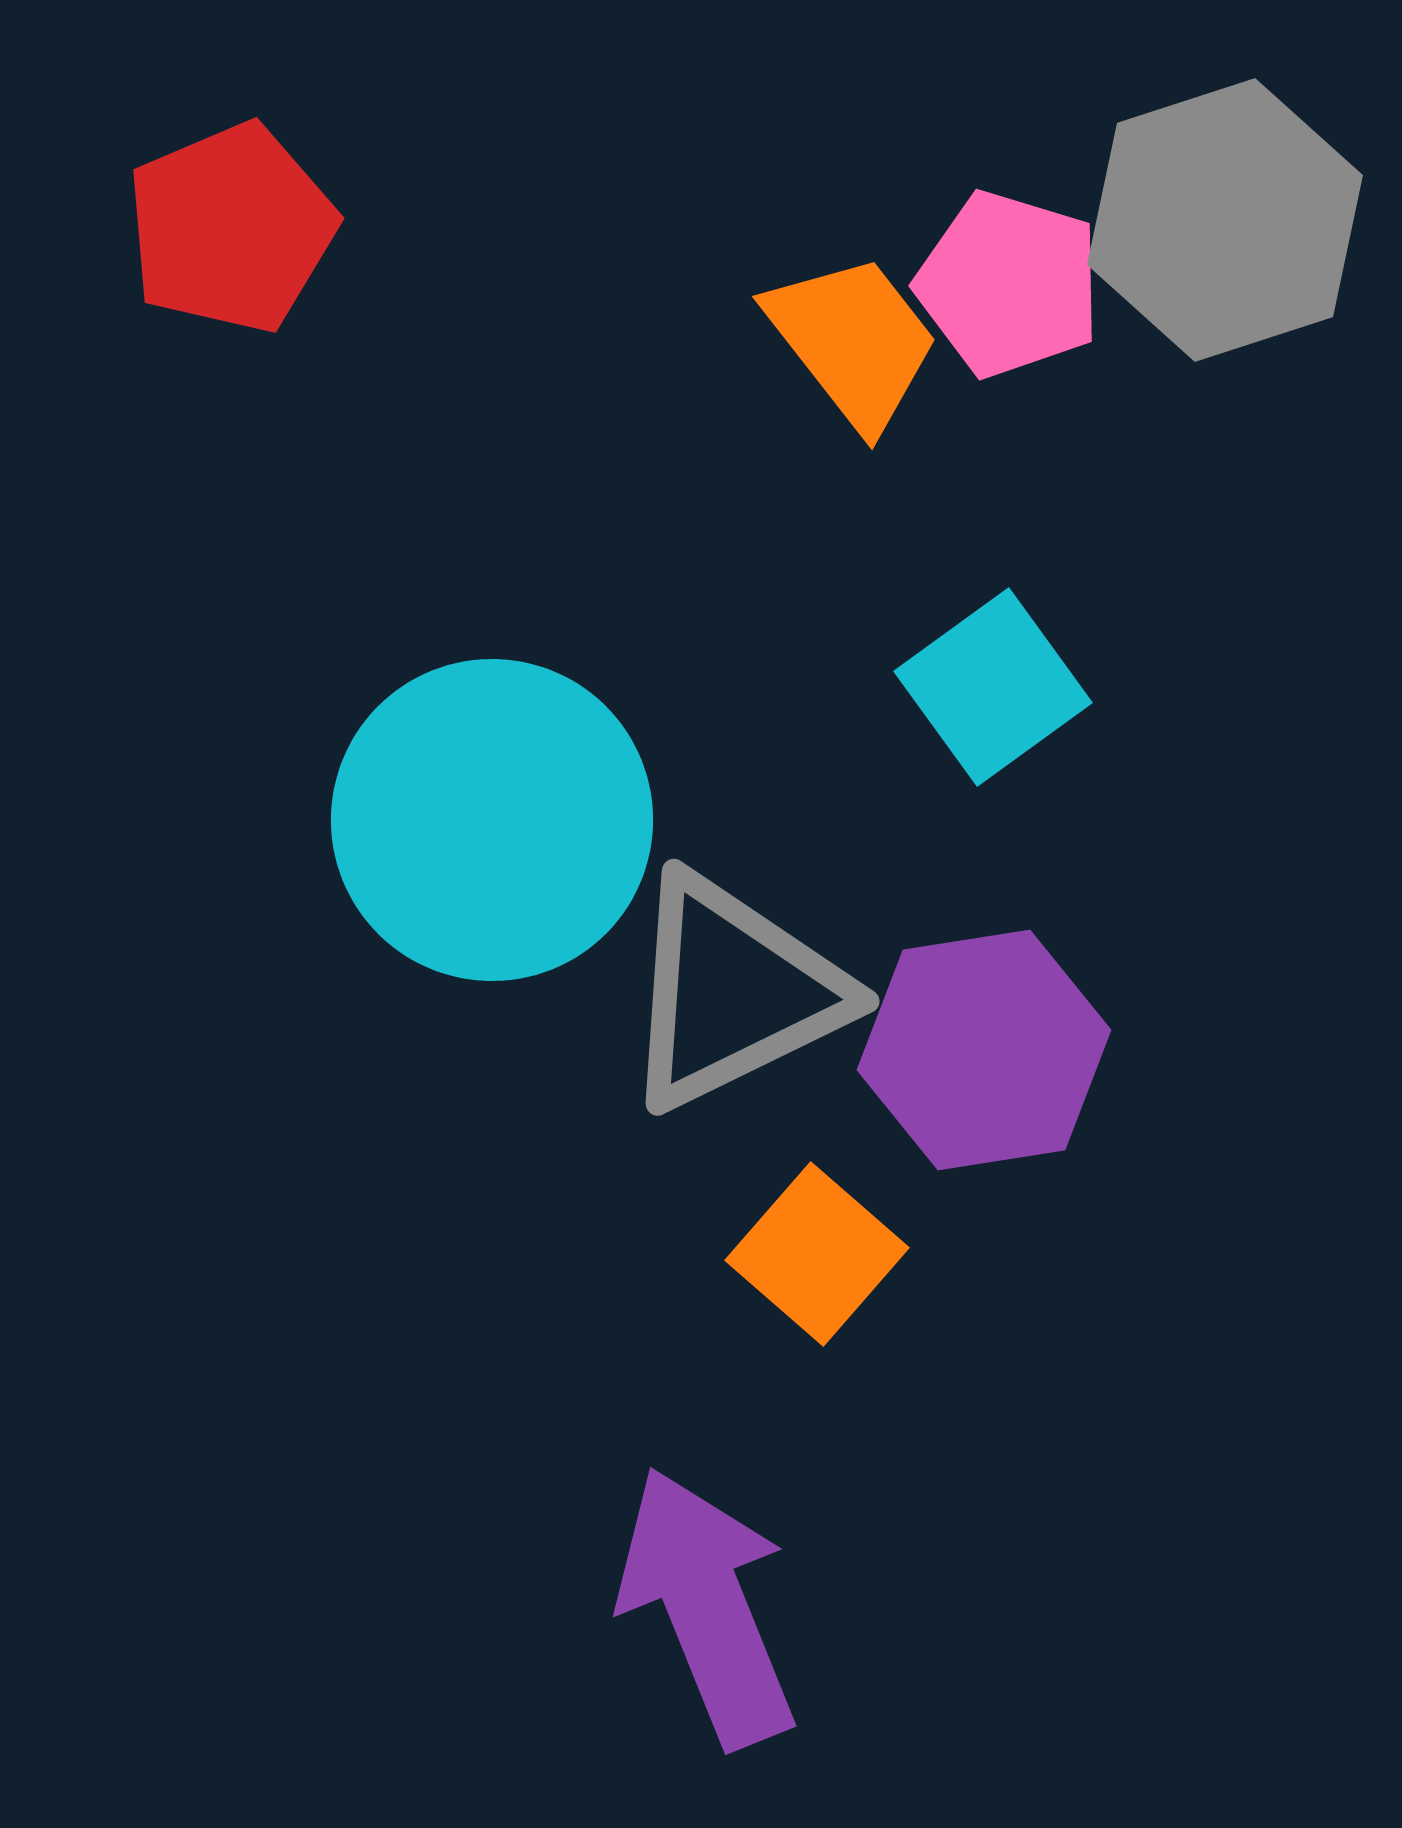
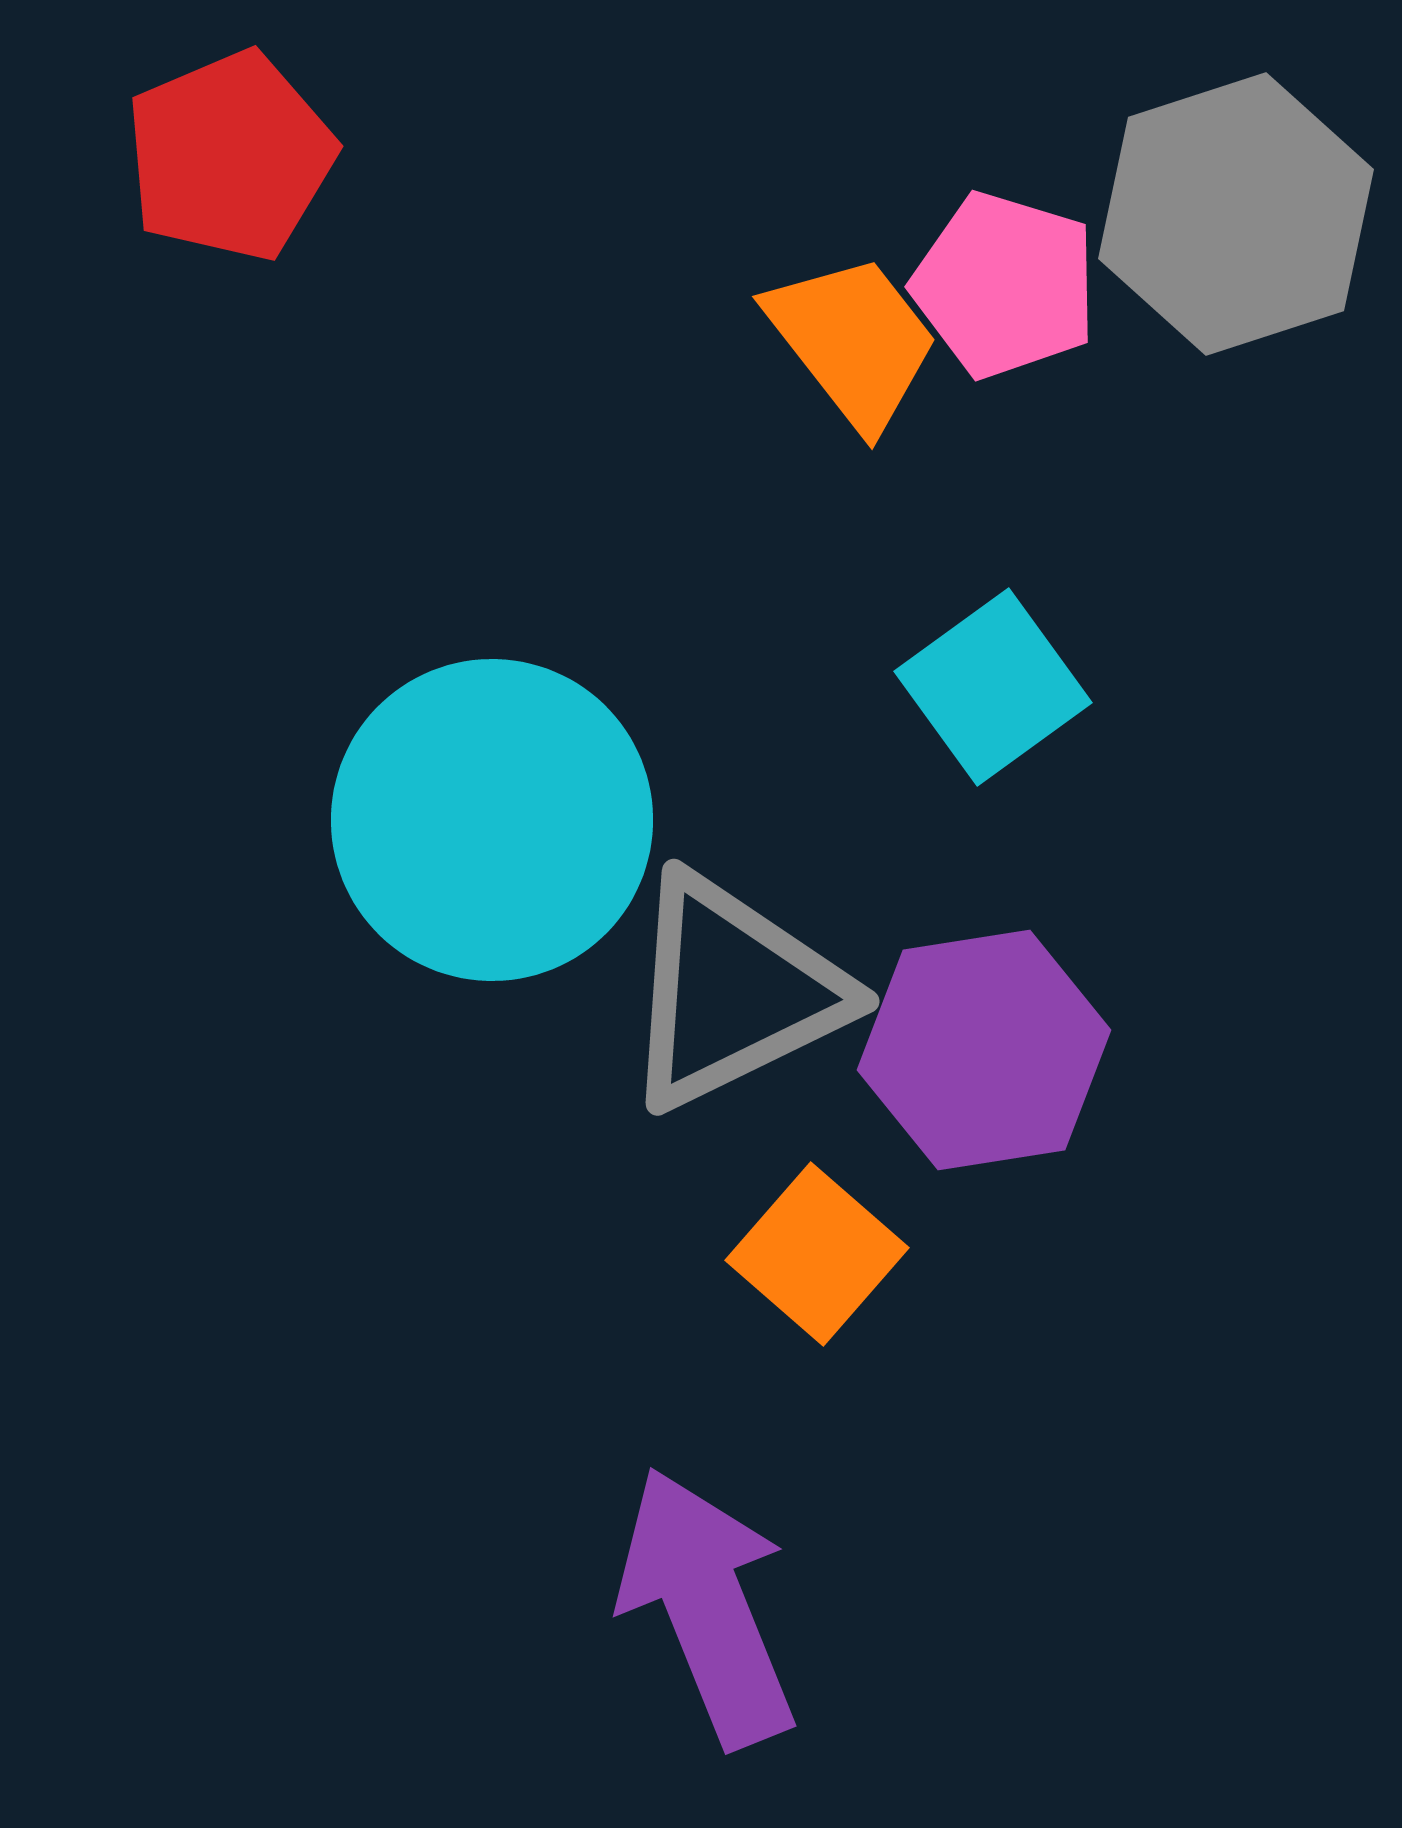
gray hexagon: moved 11 px right, 6 px up
red pentagon: moved 1 px left, 72 px up
pink pentagon: moved 4 px left, 1 px down
